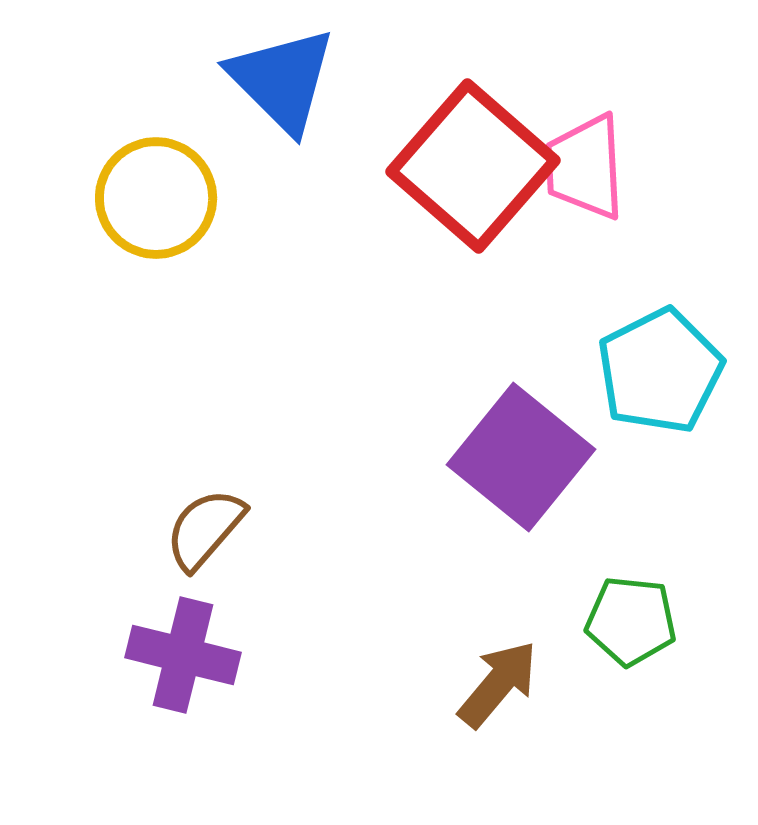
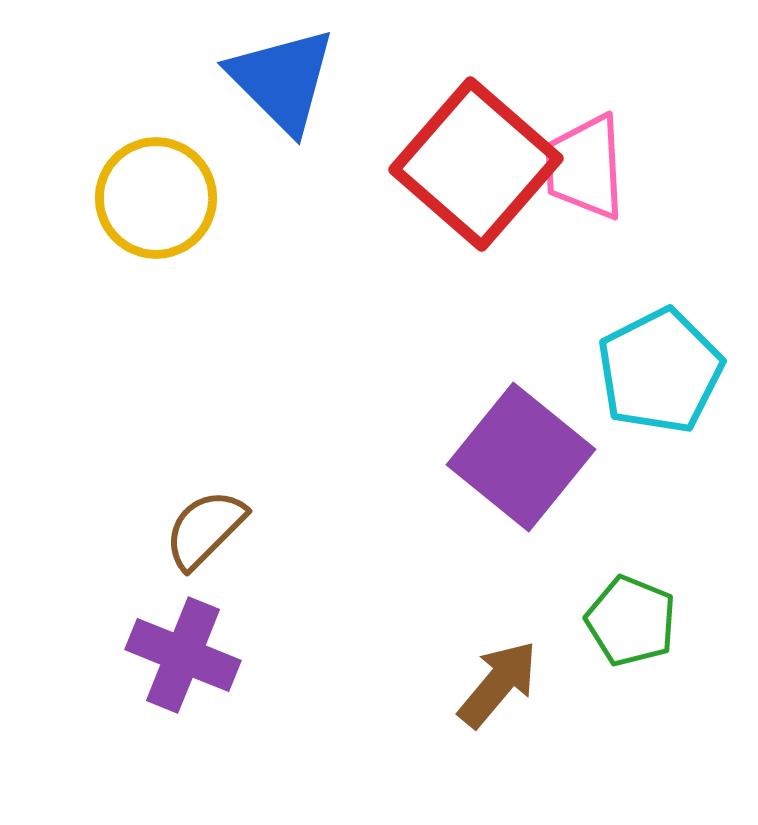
red square: moved 3 px right, 2 px up
brown semicircle: rotated 4 degrees clockwise
green pentagon: rotated 16 degrees clockwise
purple cross: rotated 8 degrees clockwise
